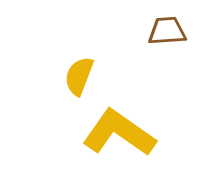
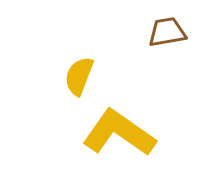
brown trapezoid: moved 1 px down; rotated 6 degrees counterclockwise
